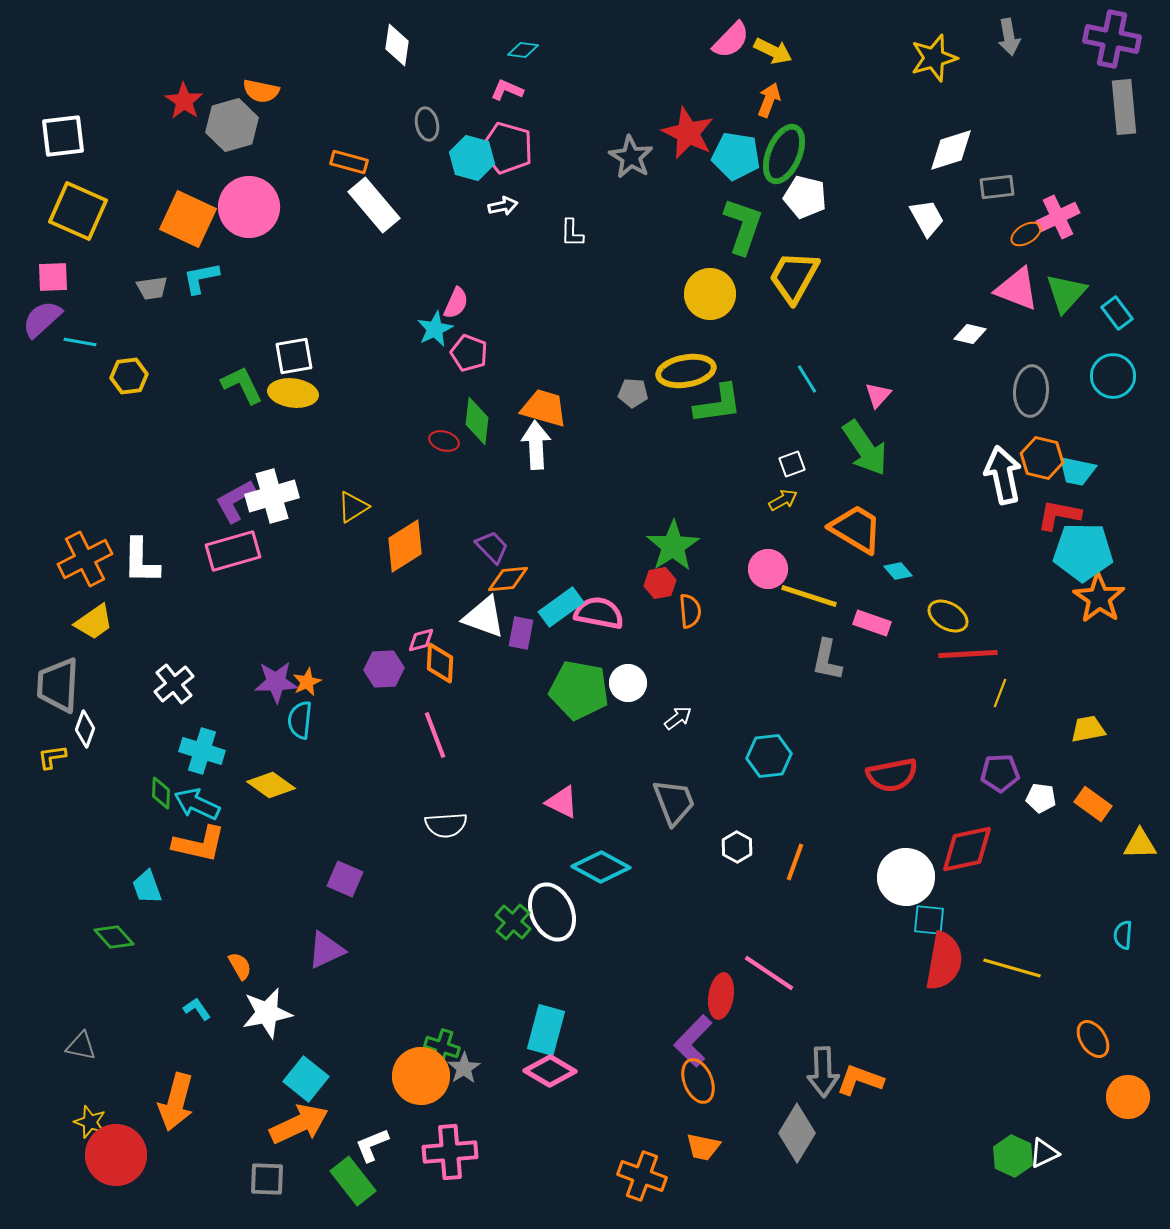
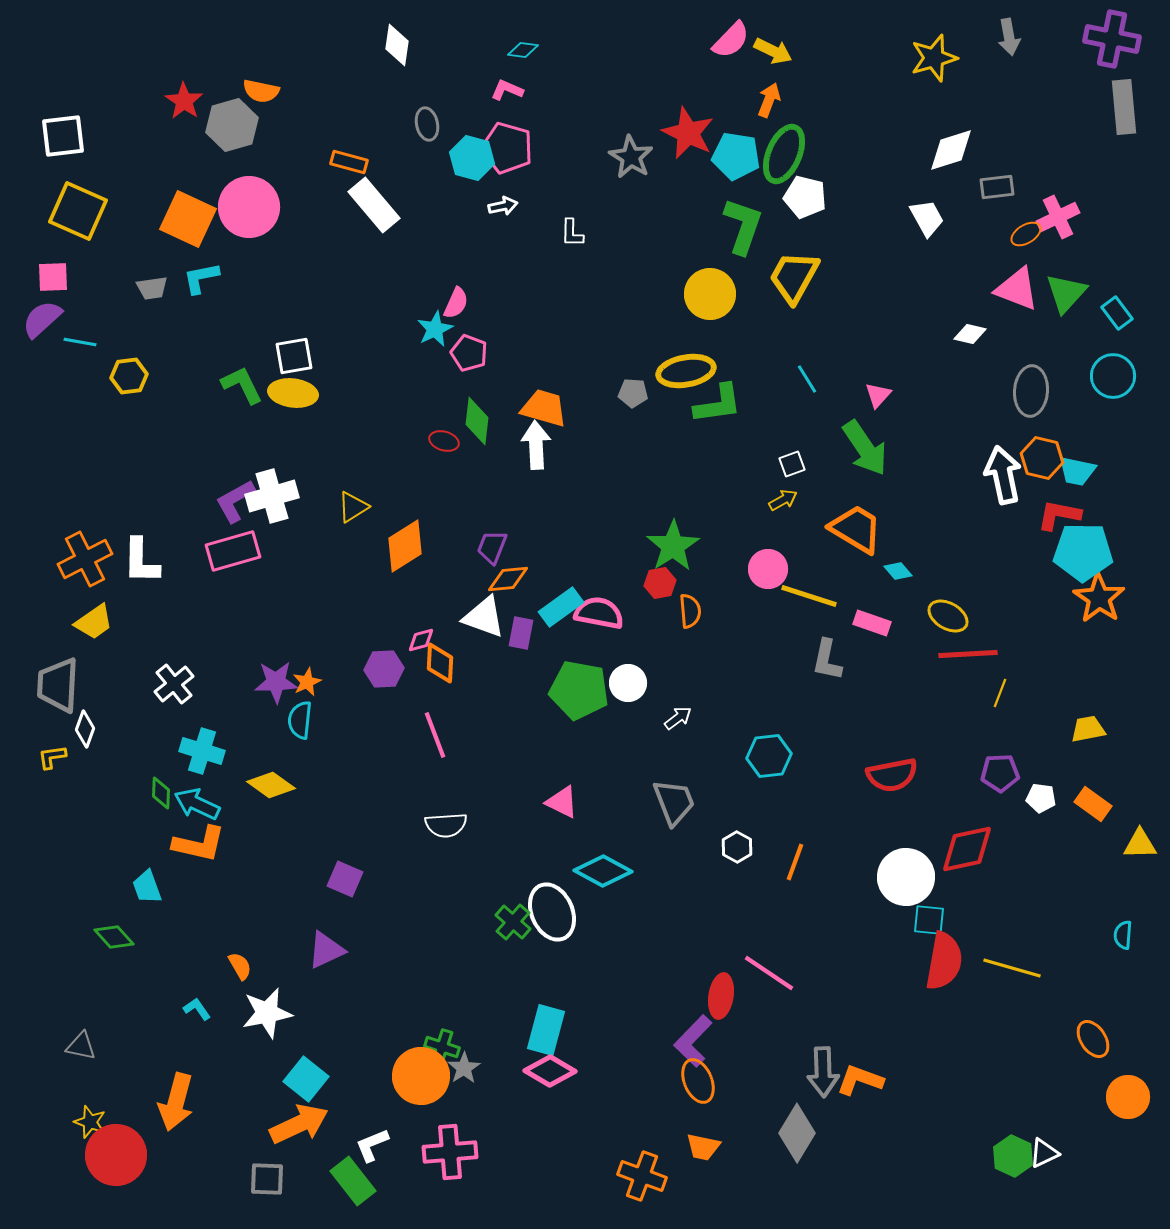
purple trapezoid at (492, 547): rotated 114 degrees counterclockwise
cyan diamond at (601, 867): moved 2 px right, 4 px down
